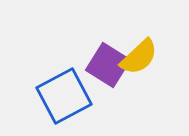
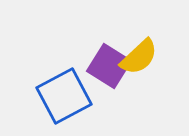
purple square: moved 1 px right, 1 px down
